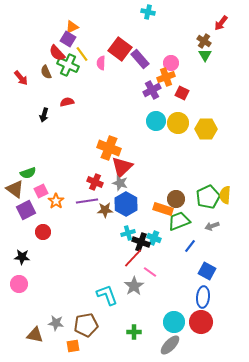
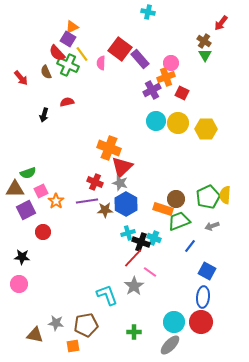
brown triangle at (15, 189): rotated 36 degrees counterclockwise
